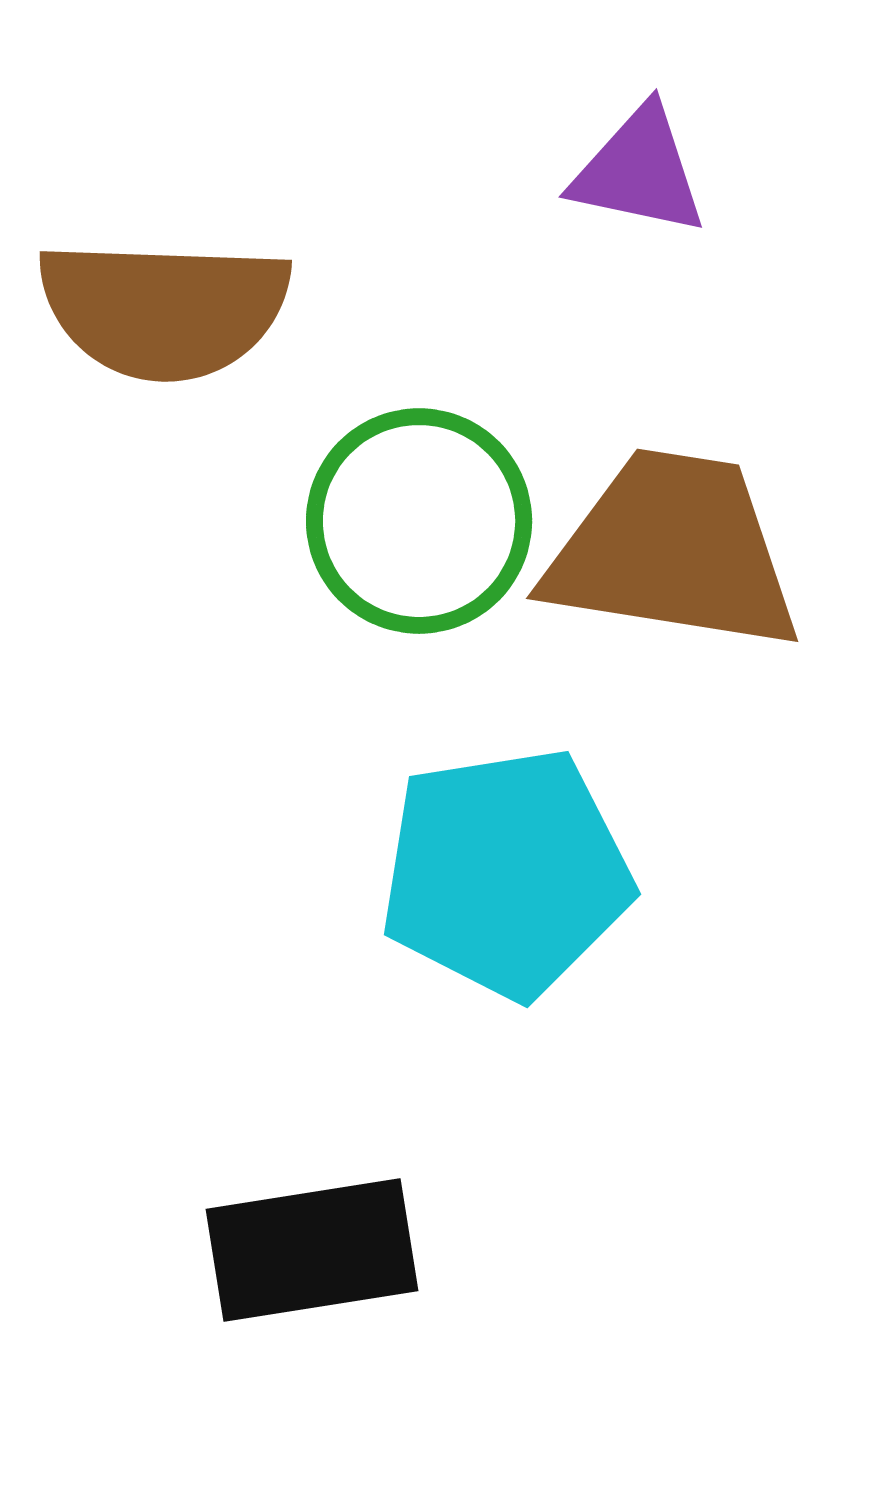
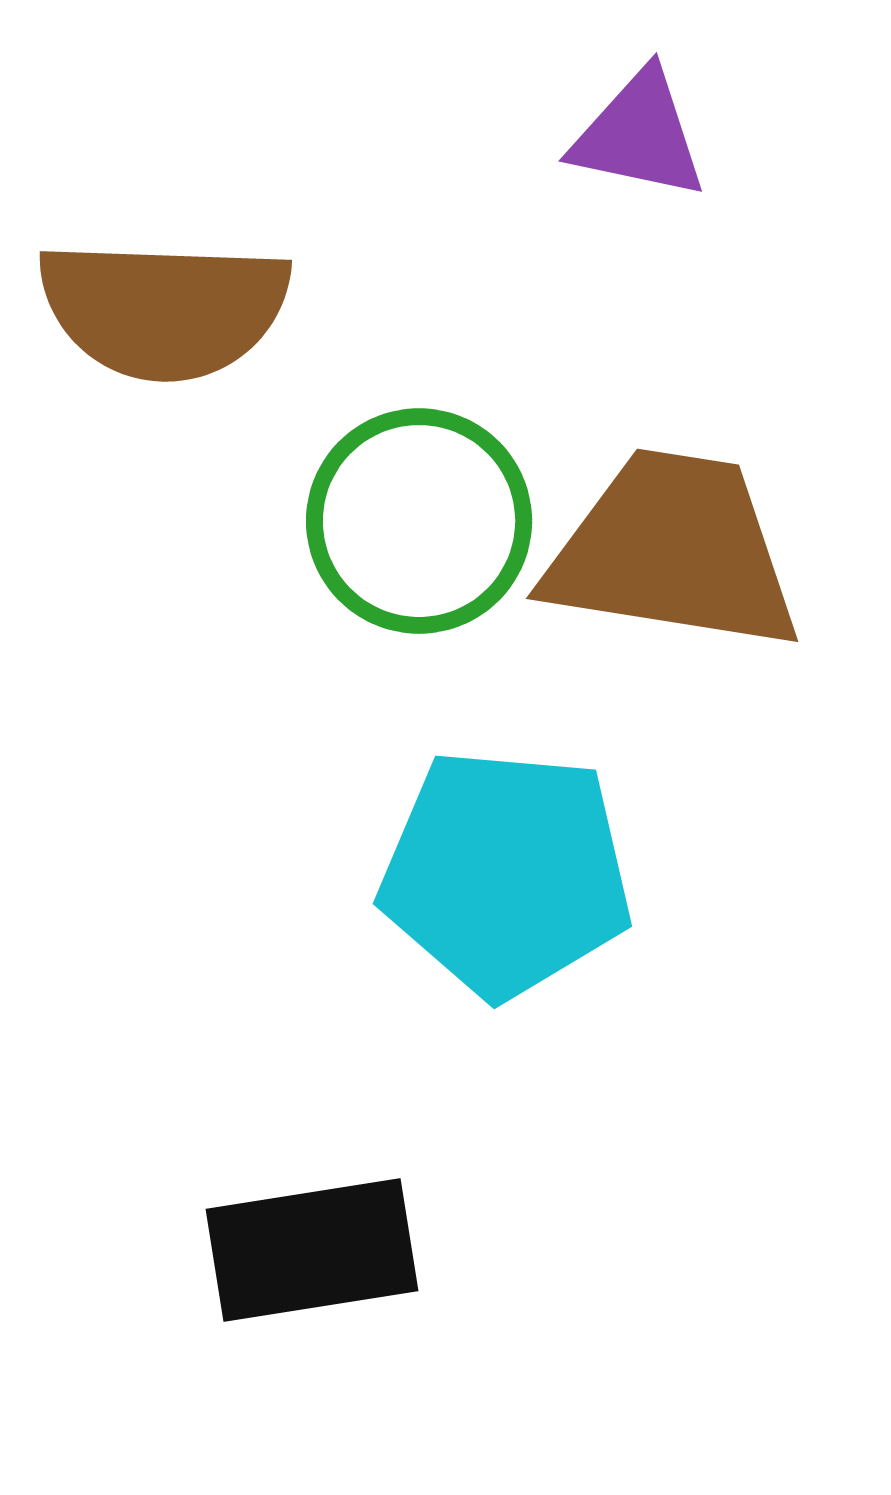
purple triangle: moved 36 px up
cyan pentagon: rotated 14 degrees clockwise
